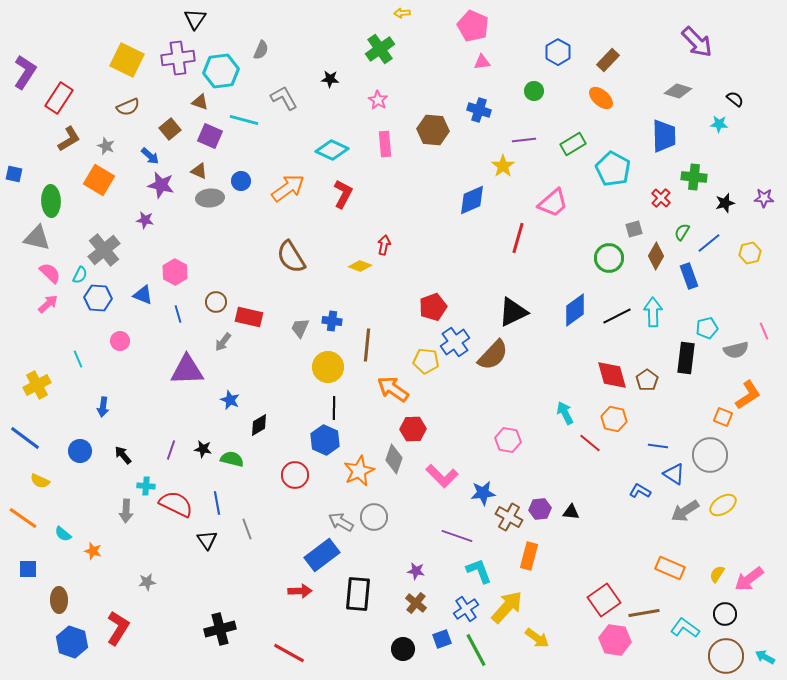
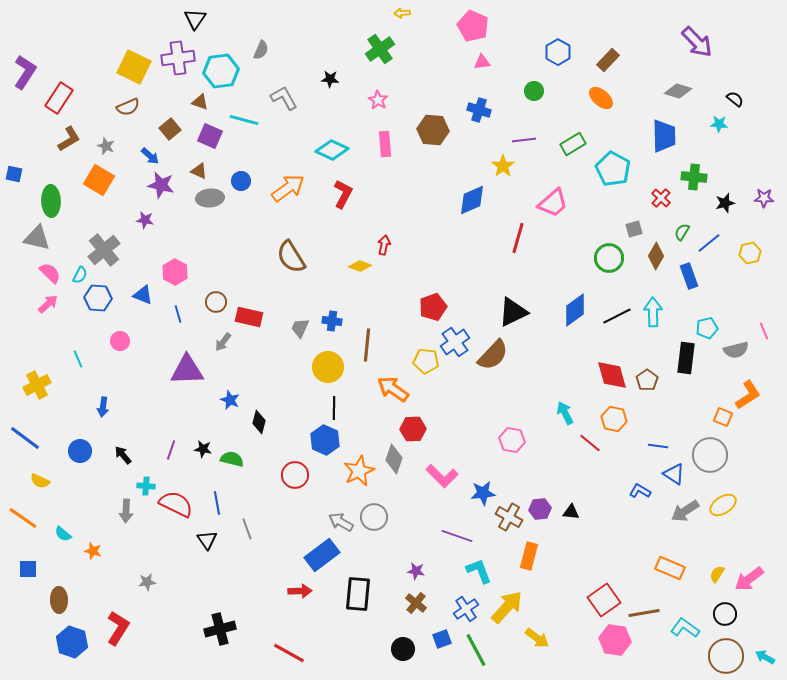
yellow square at (127, 60): moved 7 px right, 7 px down
black diamond at (259, 425): moved 3 px up; rotated 45 degrees counterclockwise
pink hexagon at (508, 440): moved 4 px right
